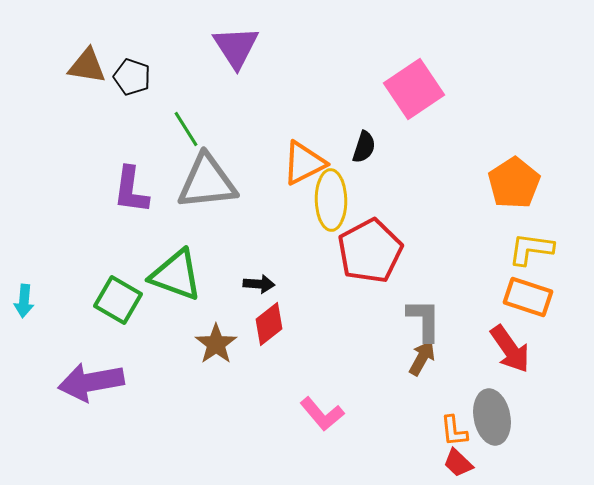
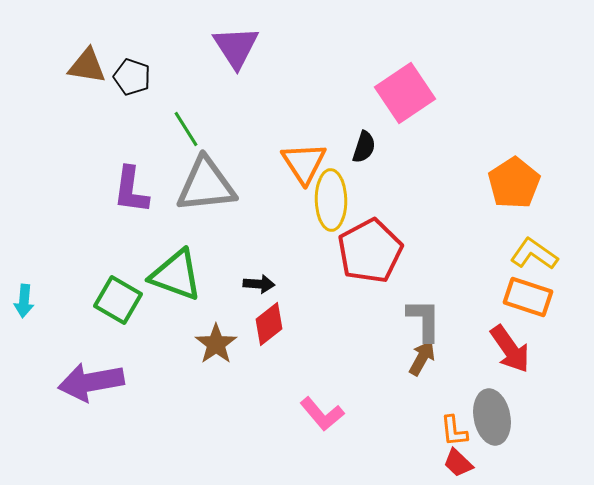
pink square: moved 9 px left, 4 px down
orange triangle: rotated 36 degrees counterclockwise
gray triangle: moved 1 px left, 3 px down
yellow L-shape: moved 3 px right, 5 px down; rotated 27 degrees clockwise
